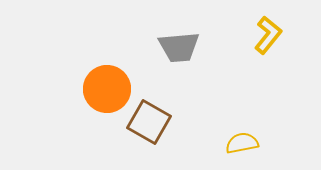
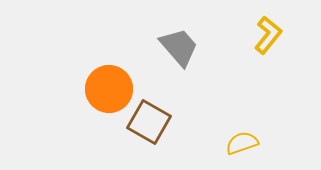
gray trapezoid: rotated 126 degrees counterclockwise
orange circle: moved 2 px right
yellow semicircle: rotated 8 degrees counterclockwise
